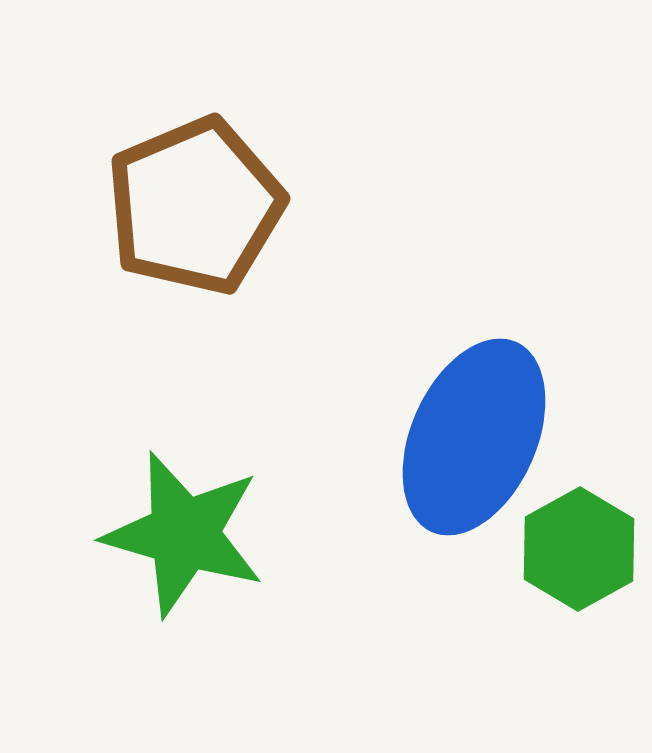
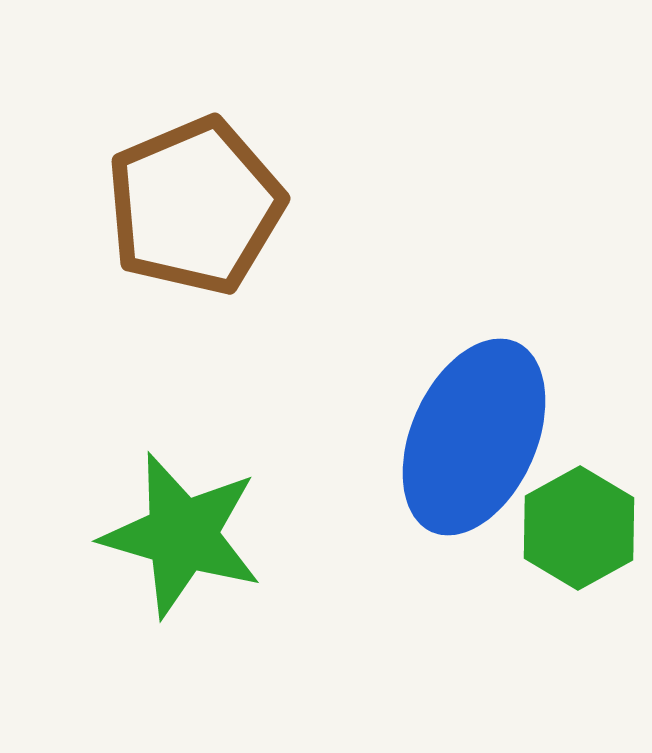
green star: moved 2 px left, 1 px down
green hexagon: moved 21 px up
